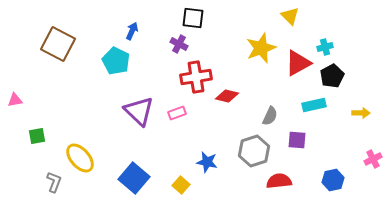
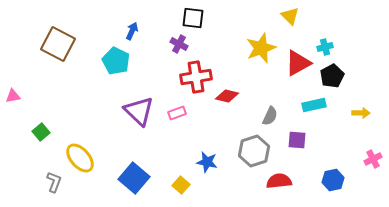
pink triangle: moved 2 px left, 4 px up
green square: moved 4 px right, 4 px up; rotated 30 degrees counterclockwise
